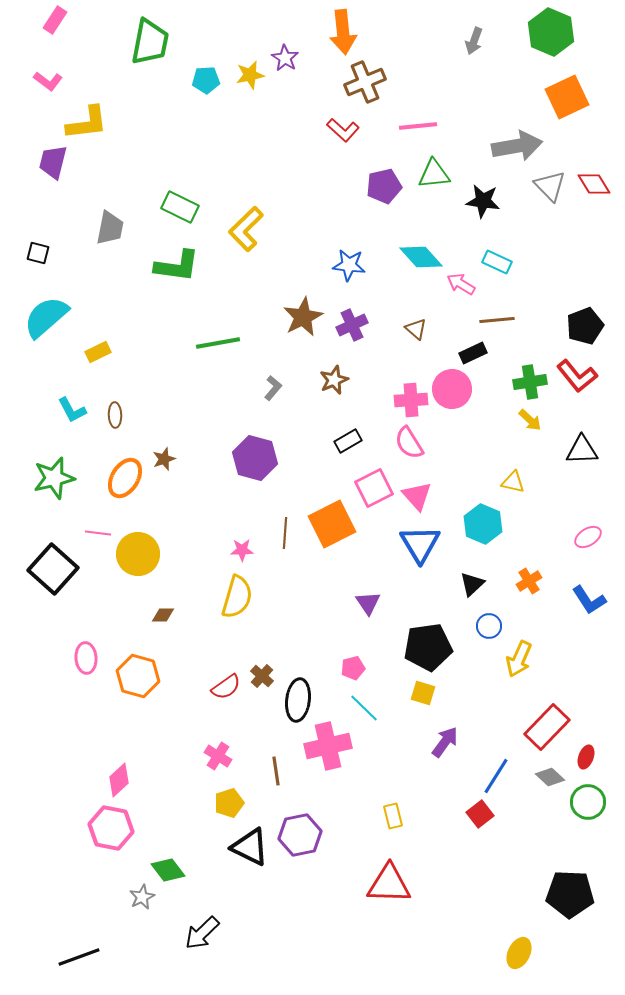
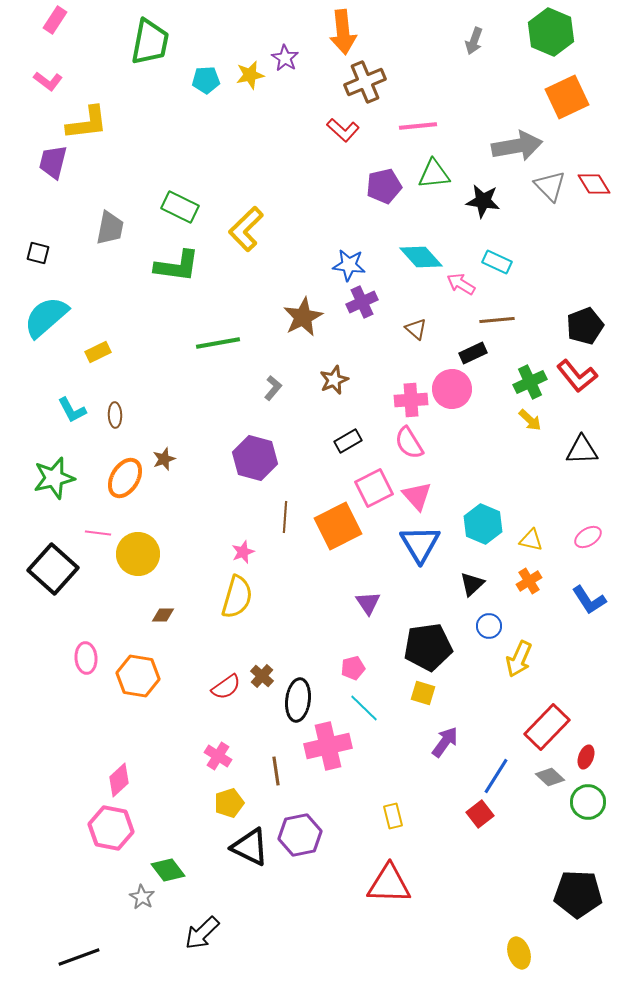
purple cross at (352, 325): moved 10 px right, 23 px up
green cross at (530, 382): rotated 16 degrees counterclockwise
yellow triangle at (513, 482): moved 18 px right, 58 px down
orange square at (332, 524): moved 6 px right, 2 px down
brown line at (285, 533): moved 16 px up
pink star at (242, 550): moved 1 px right, 2 px down; rotated 20 degrees counterclockwise
orange hexagon at (138, 676): rotated 6 degrees counterclockwise
black pentagon at (570, 894): moved 8 px right
gray star at (142, 897): rotated 15 degrees counterclockwise
yellow ellipse at (519, 953): rotated 44 degrees counterclockwise
